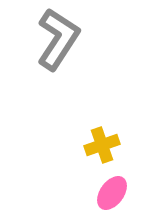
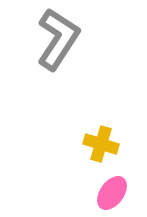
yellow cross: moved 1 px left, 1 px up; rotated 36 degrees clockwise
